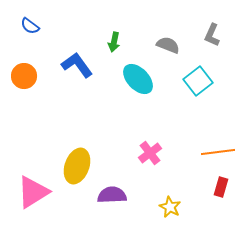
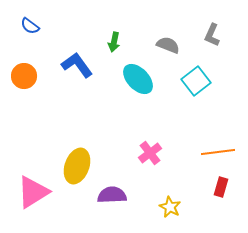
cyan square: moved 2 px left
